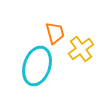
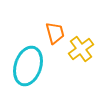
cyan ellipse: moved 9 px left
